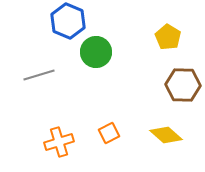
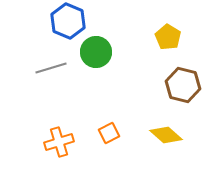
gray line: moved 12 px right, 7 px up
brown hexagon: rotated 12 degrees clockwise
